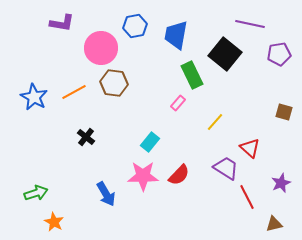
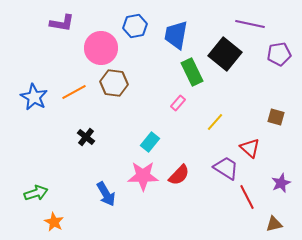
green rectangle: moved 3 px up
brown square: moved 8 px left, 5 px down
